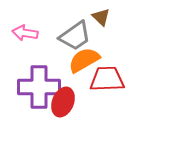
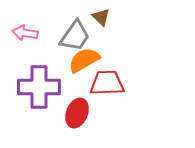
gray trapezoid: rotated 20 degrees counterclockwise
red trapezoid: moved 4 px down
red ellipse: moved 14 px right, 11 px down
